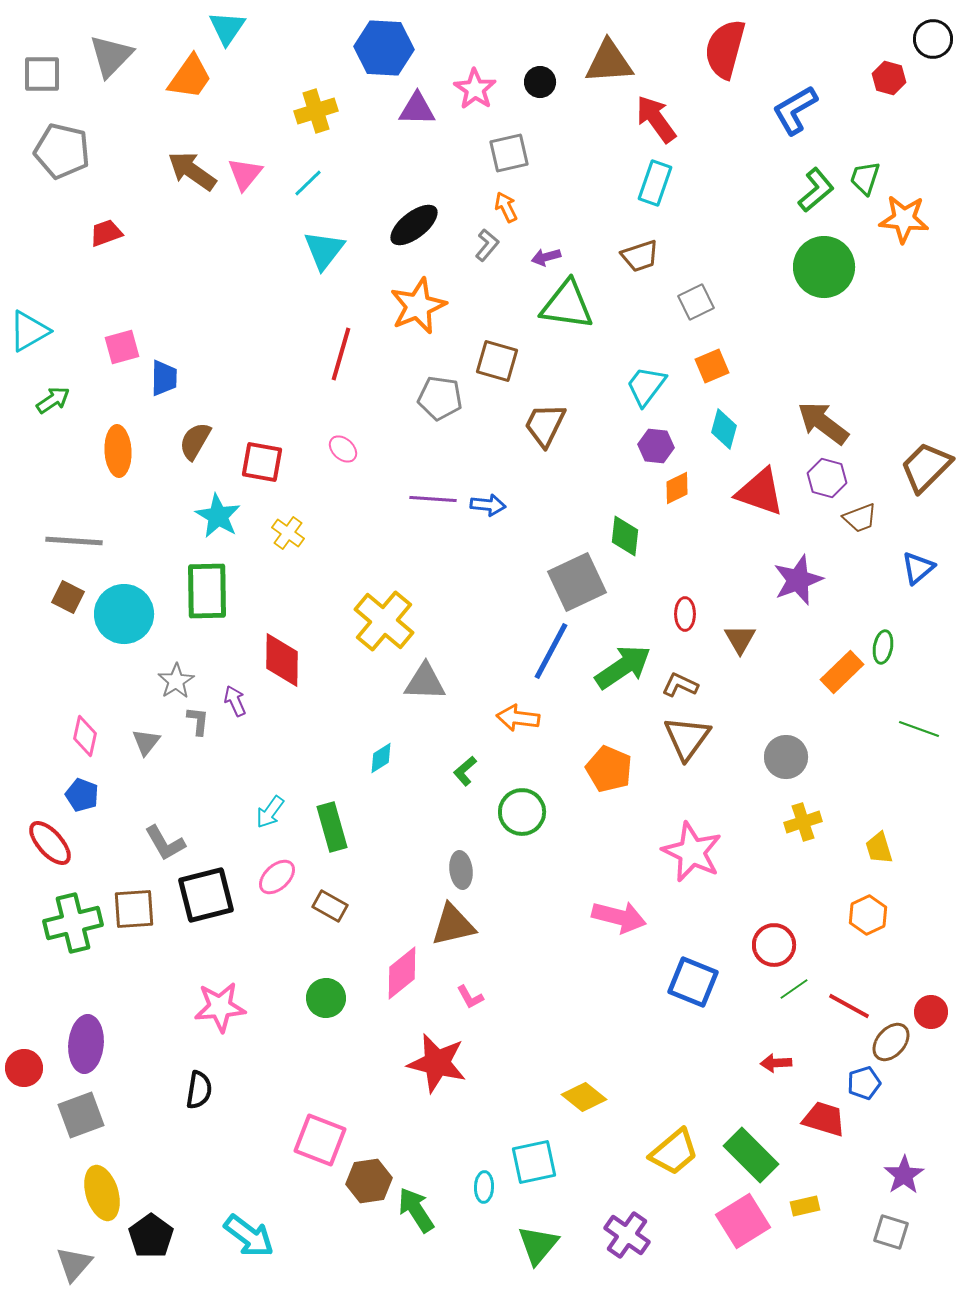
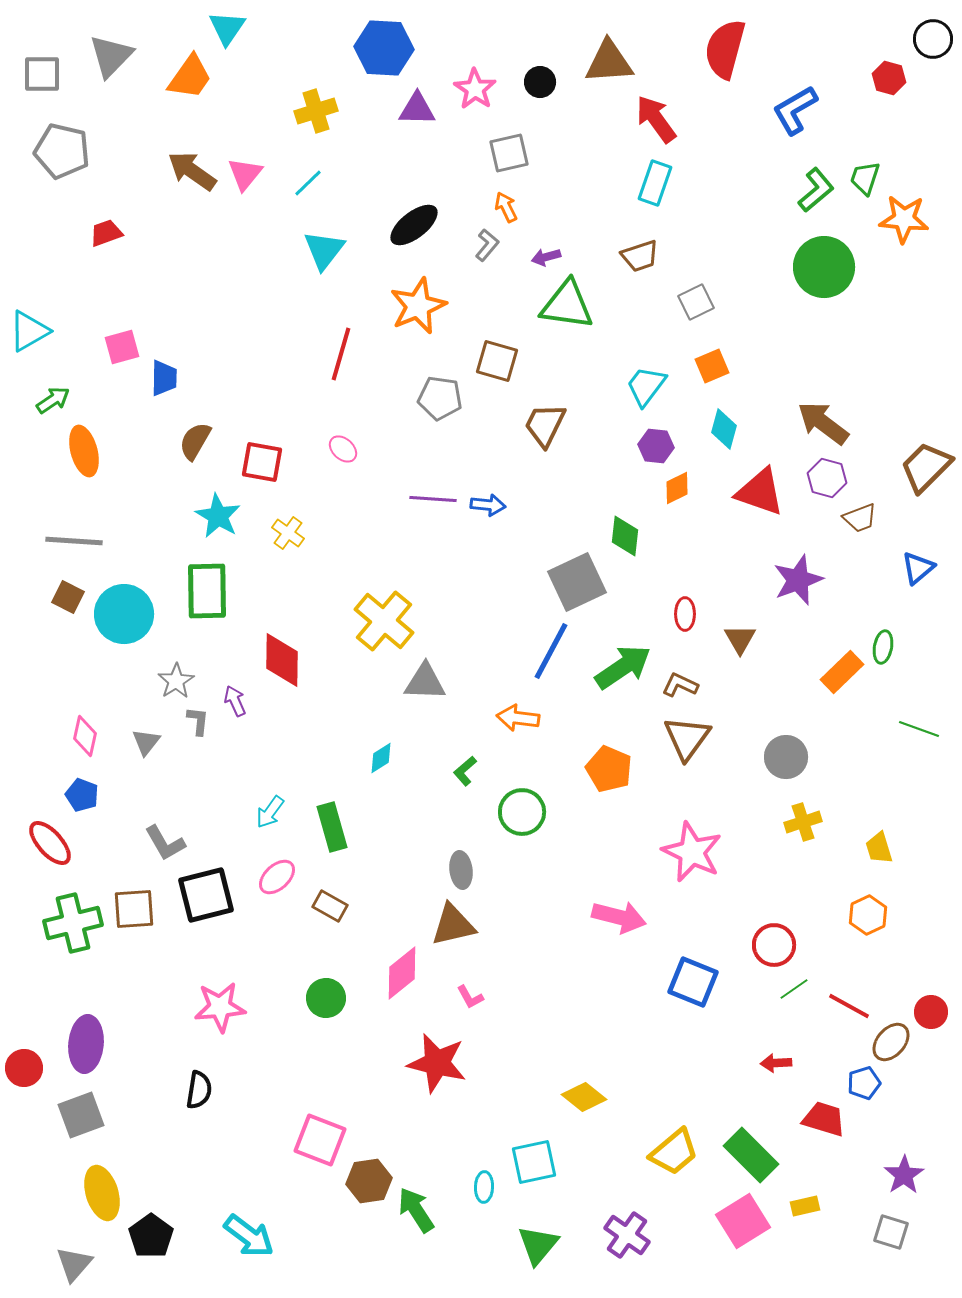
orange ellipse at (118, 451): moved 34 px left; rotated 12 degrees counterclockwise
